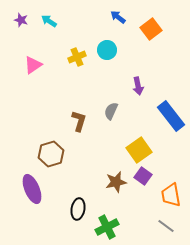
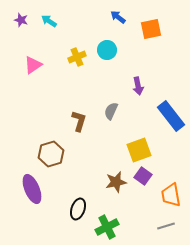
orange square: rotated 25 degrees clockwise
yellow square: rotated 15 degrees clockwise
black ellipse: rotated 10 degrees clockwise
gray line: rotated 54 degrees counterclockwise
